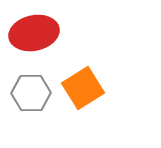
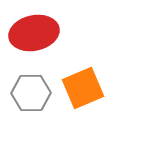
orange square: rotated 9 degrees clockwise
